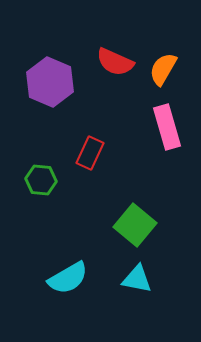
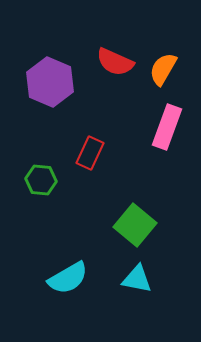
pink rectangle: rotated 36 degrees clockwise
